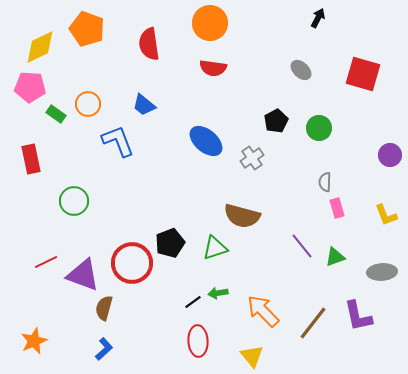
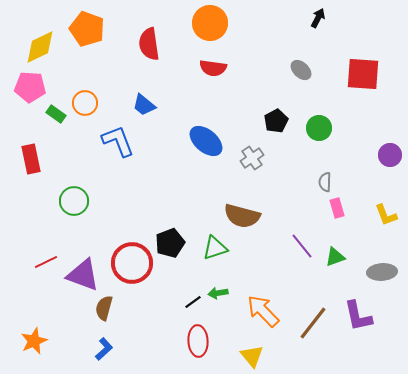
red square at (363, 74): rotated 12 degrees counterclockwise
orange circle at (88, 104): moved 3 px left, 1 px up
